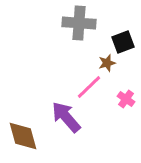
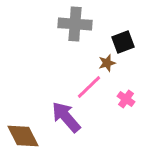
gray cross: moved 4 px left, 1 px down
brown diamond: rotated 12 degrees counterclockwise
